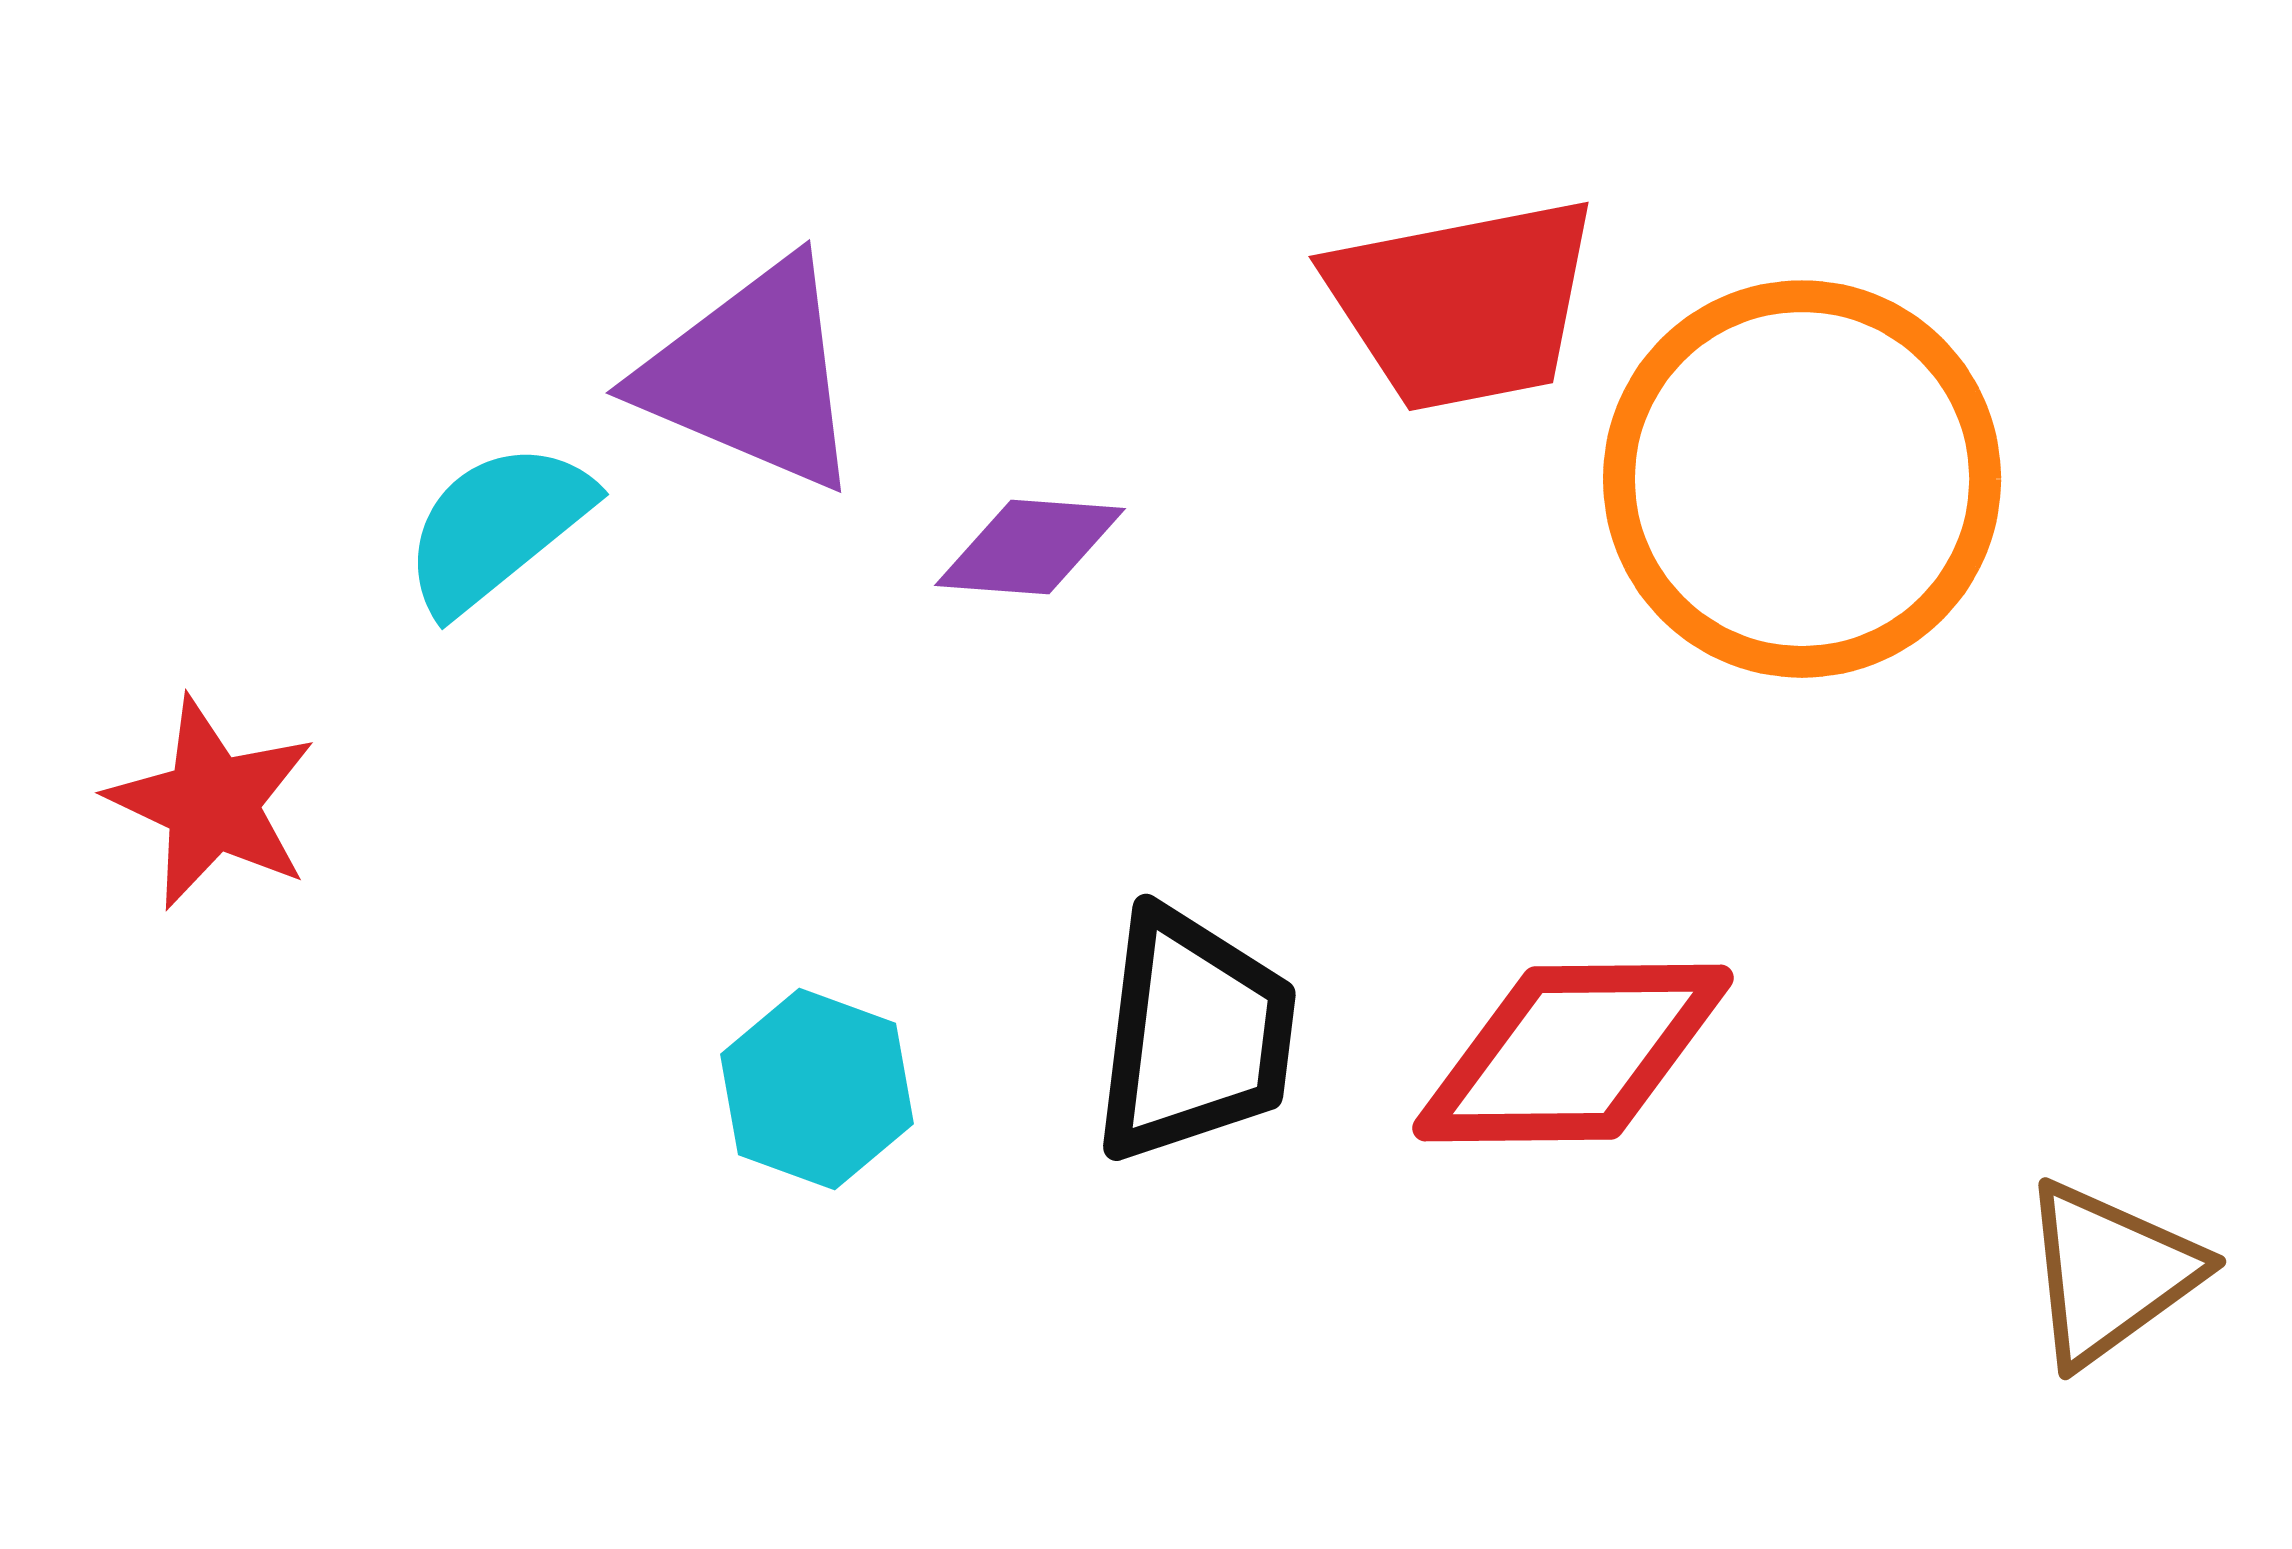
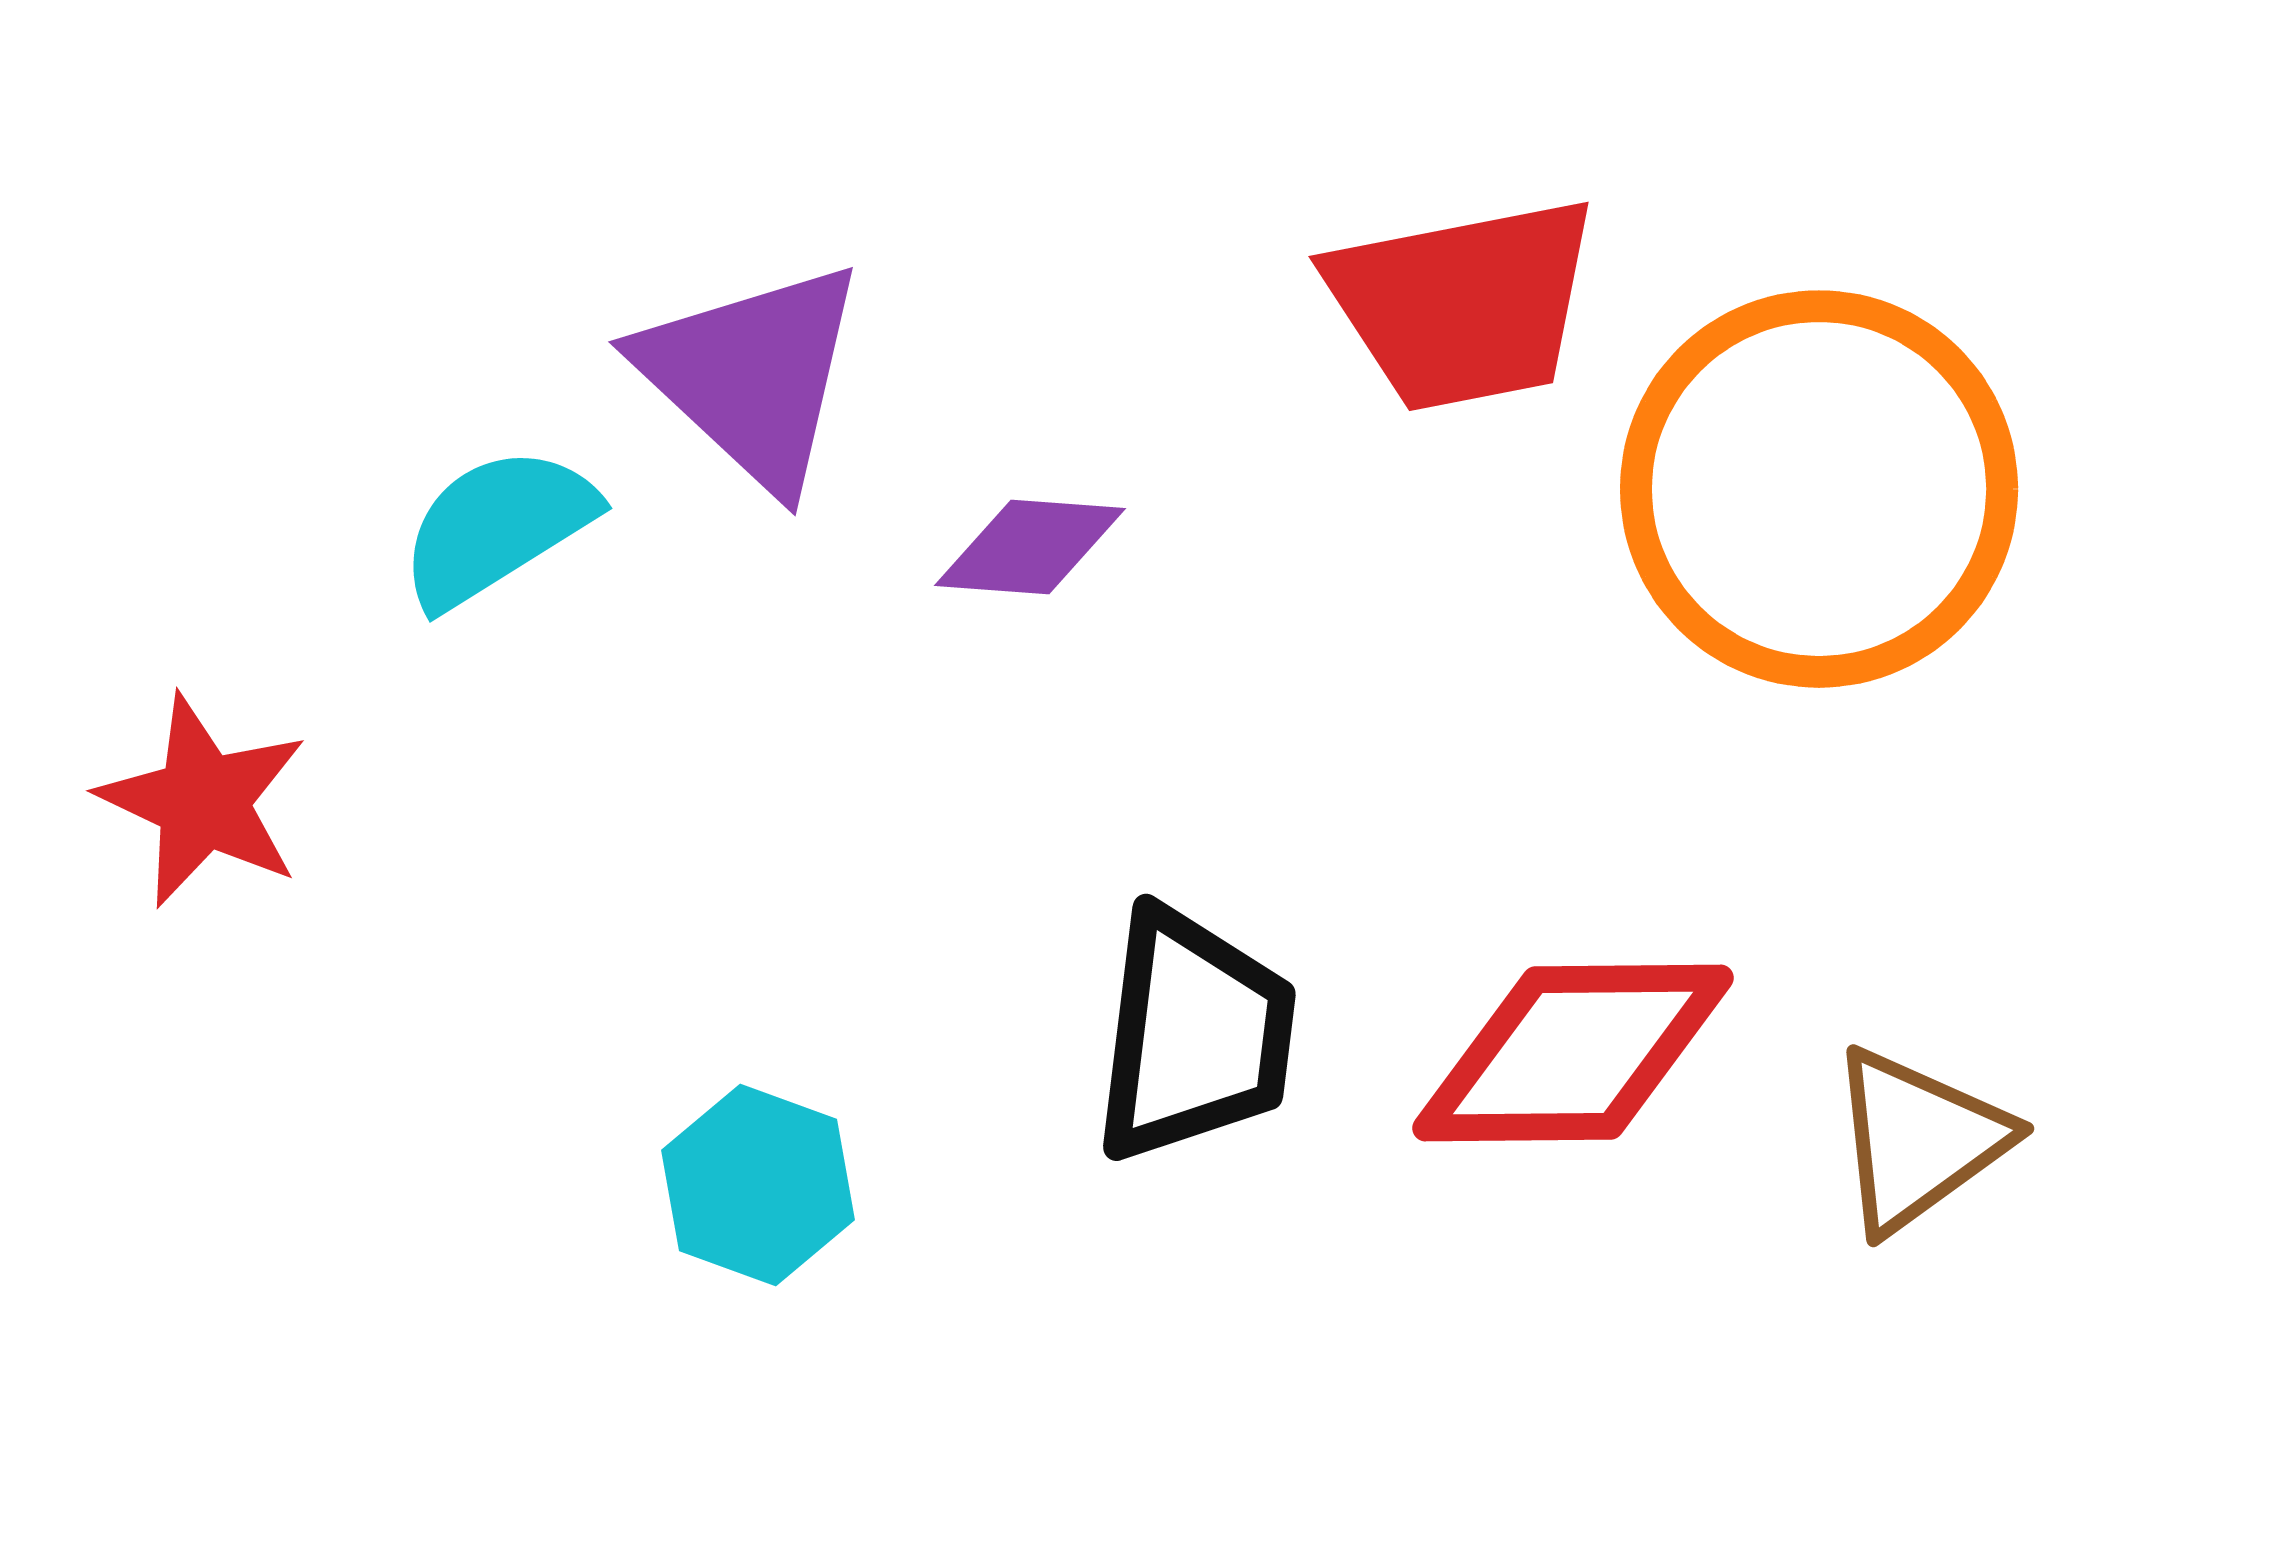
purple triangle: rotated 20 degrees clockwise
orange circle: moved 17 px right, 10 px down
cyan semicircle: rotated 7 degrees clockwise
red star: moved 9 px left, 2 px up
cyan hexagon: moved 59 px left, 96 px down
brown triangle: moved 192 px left, 133 px up
